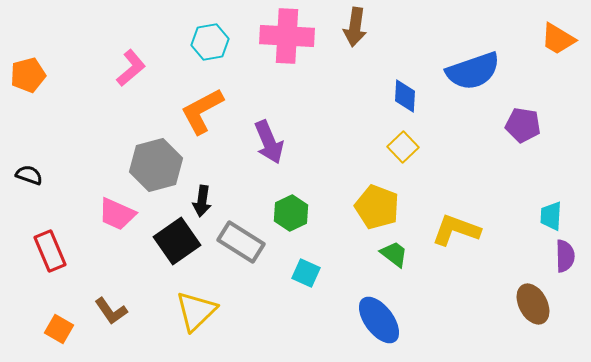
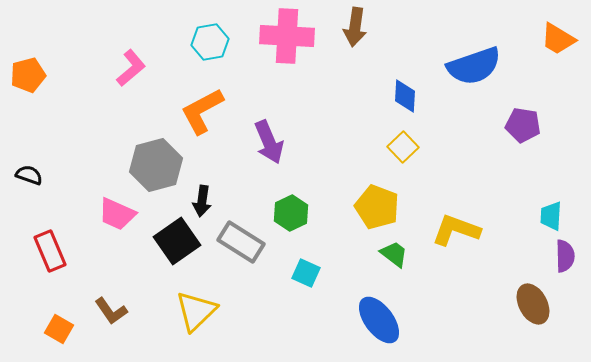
blue semicircle: moved 1 px right, 5 px up
